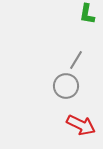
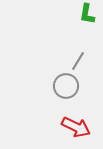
gray line: moved 2 px right, 1 px down
red arrow: moved 5 px left, 2 px down
